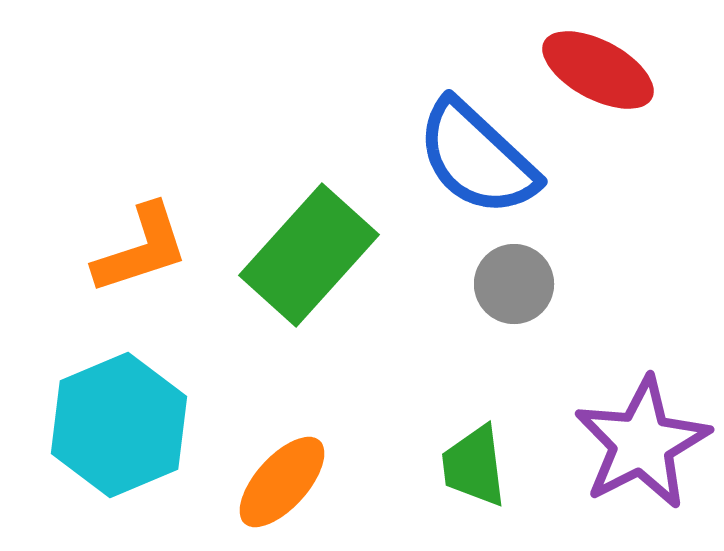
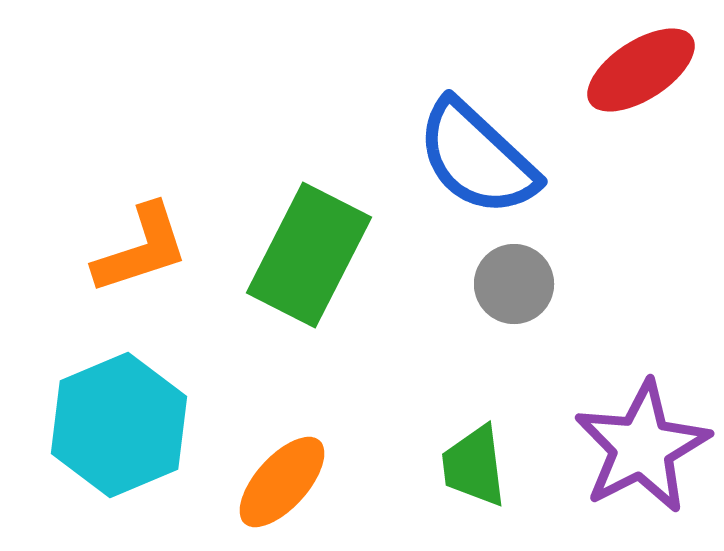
red ellipse: moved 43 px right; rotated 61 degrees counterclockwise
green rectangle: rotated 15 degrees counterclockwise
purple star: moved 4 px down
